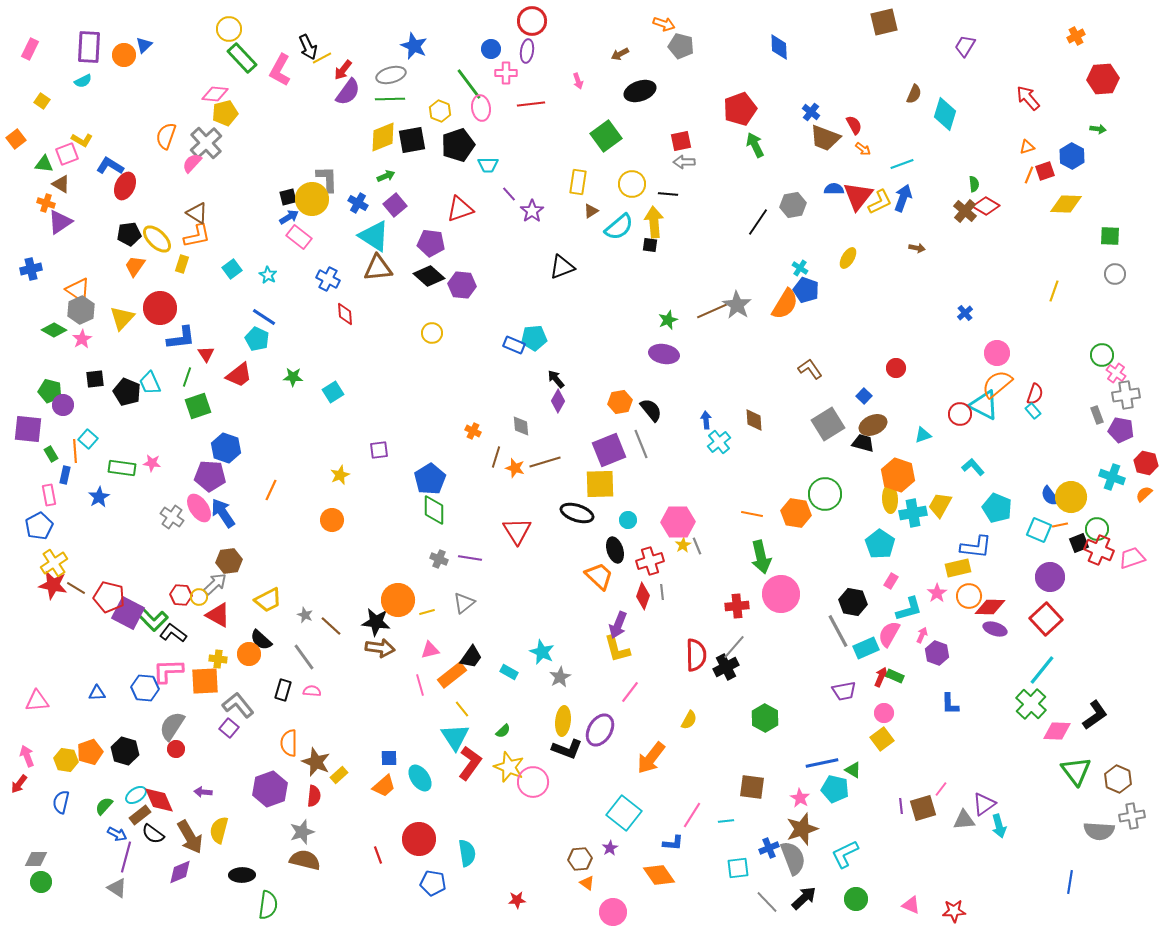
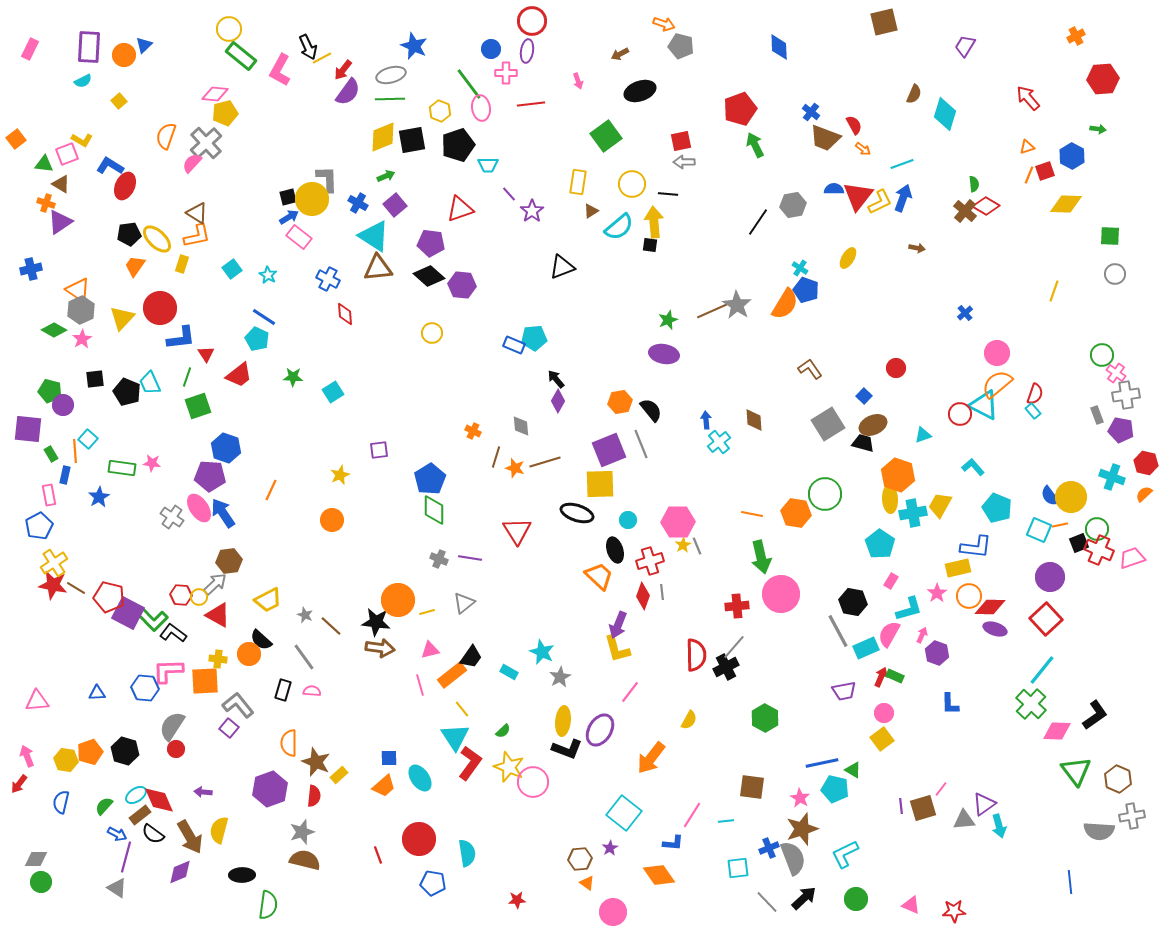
green rectangle at (242, 58): moved 1 px left, 2 px up; rotated 8 degrees counterclockwise
yellow square at (42, 101): moved 77 px right; rotated 14 degrees clockwise
blue line at (1070, 882): rotated 15 degrees counterclockwise
